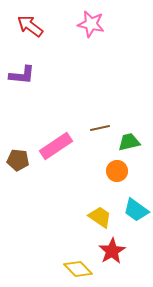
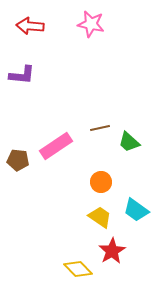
red arrow: rotated 32 degrees counterclockwise
green trapezoid: rotated 125 degrees counterclockwise
orange circle: moved 16 px left, 11 px down
